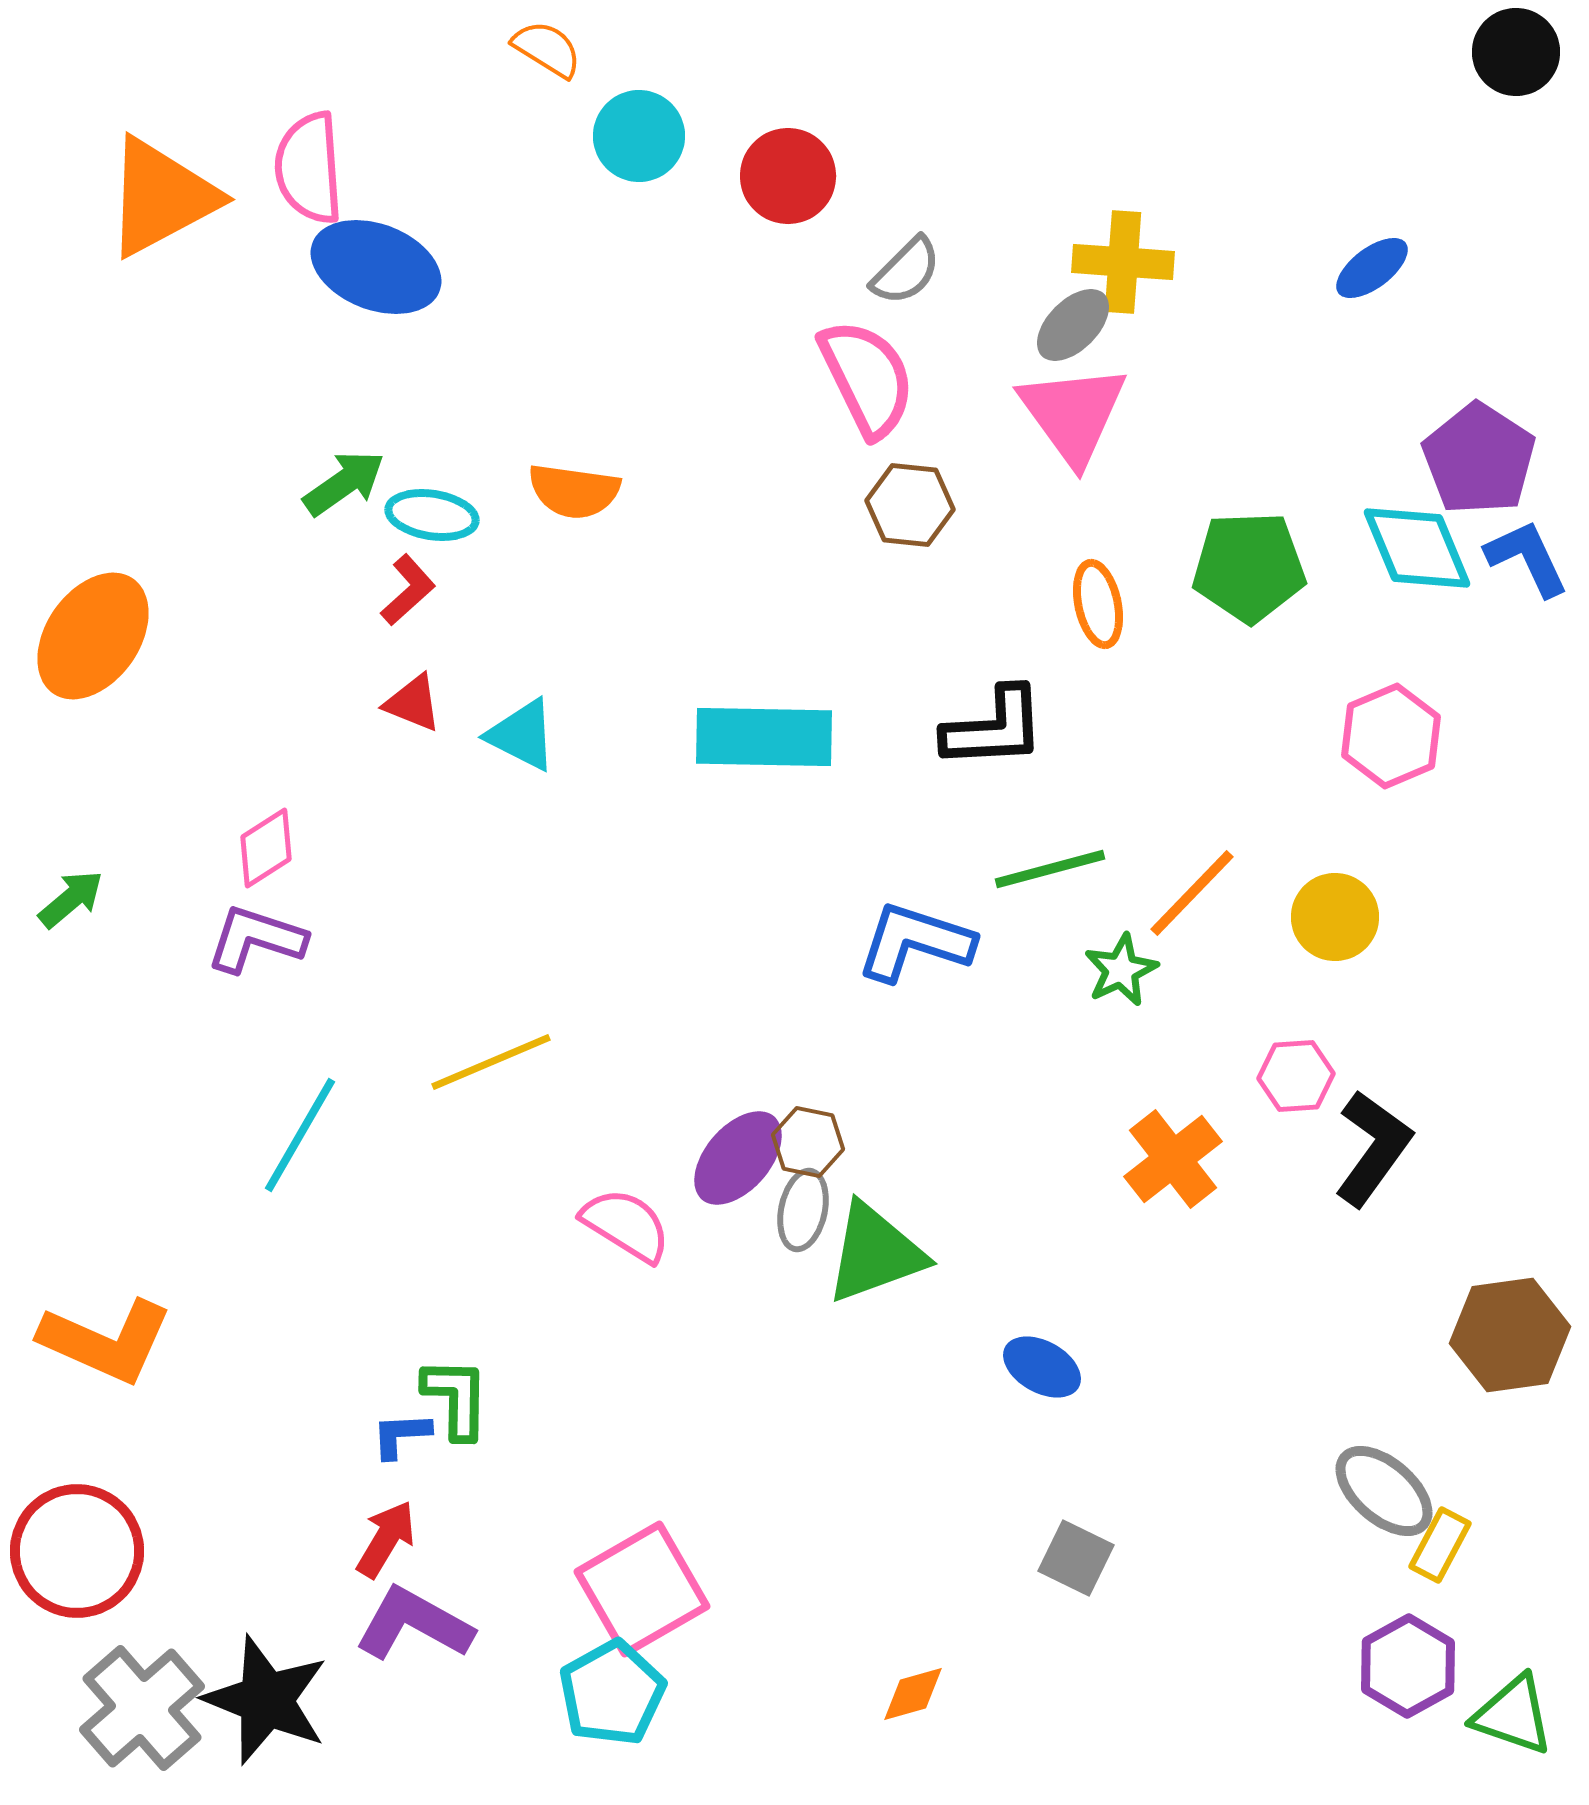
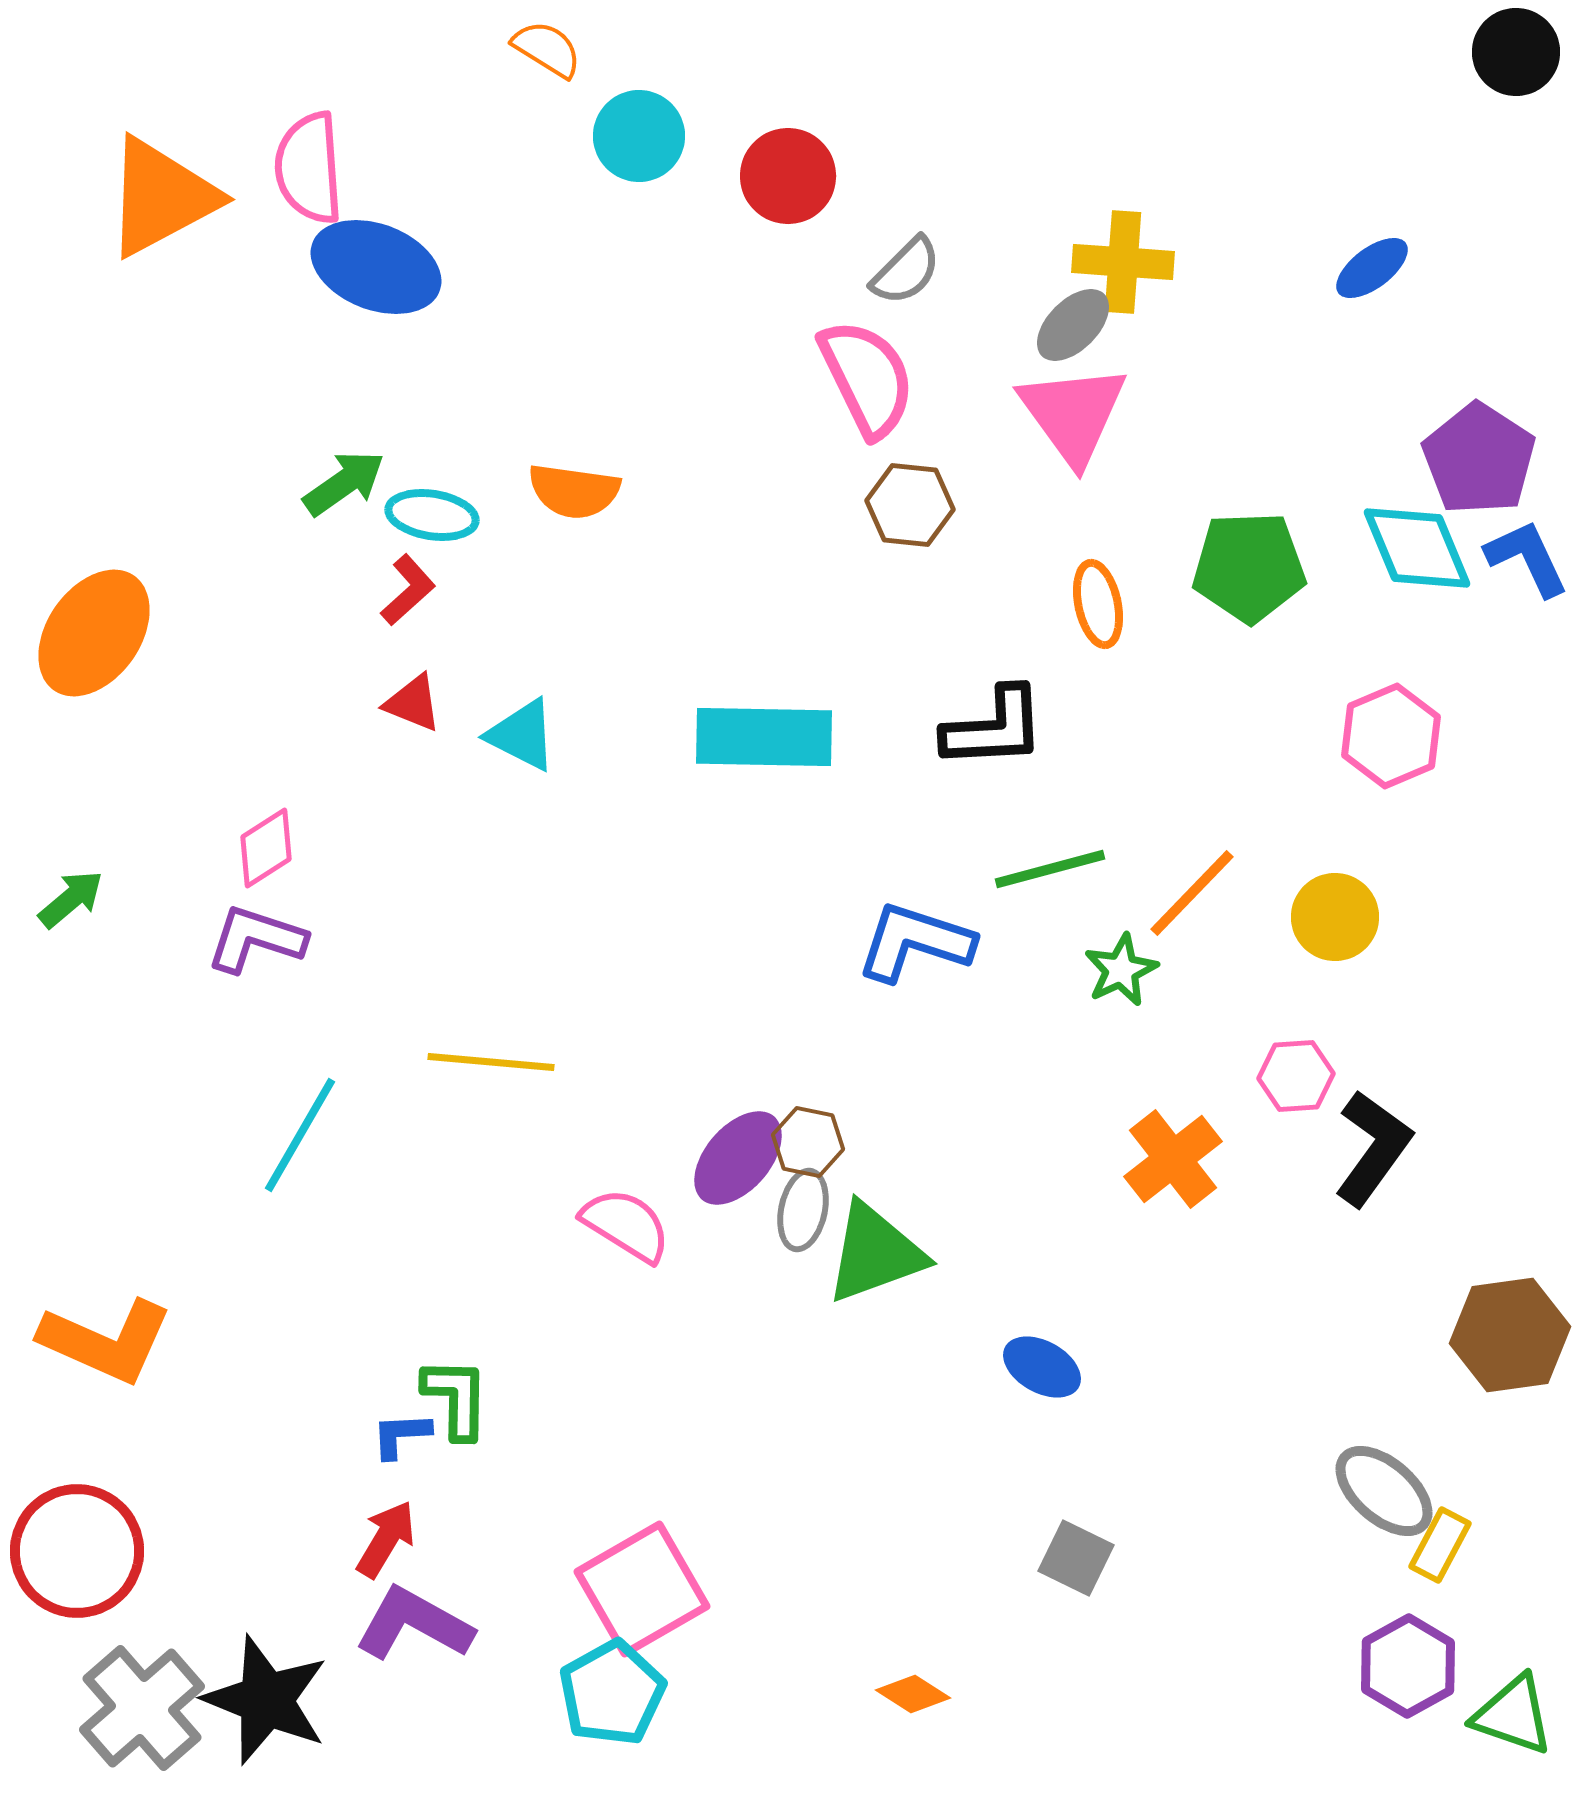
orange ellipse at (93, 636): moved 1 px right, 3 px up
yellow line at (491, 1062): rotated 28 degrees clockwise
orange diamond at (913, 1694): rotated 48 degrees clockwise
